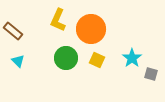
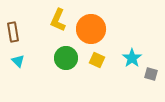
brown rectangle: moved 1 px down; rotated 42 degrees clockwise
